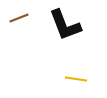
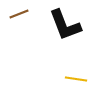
brown line: moved 4 px up
